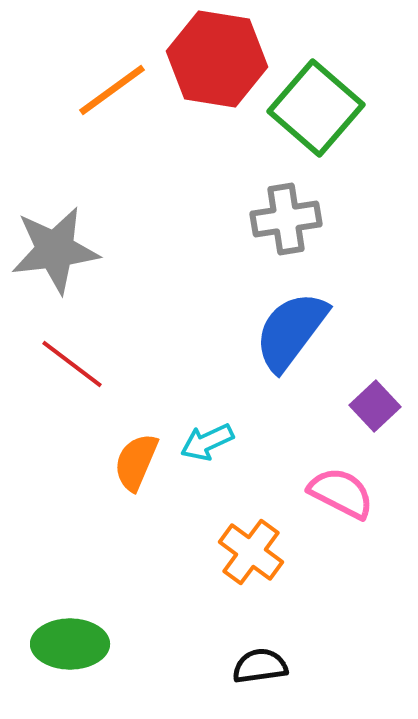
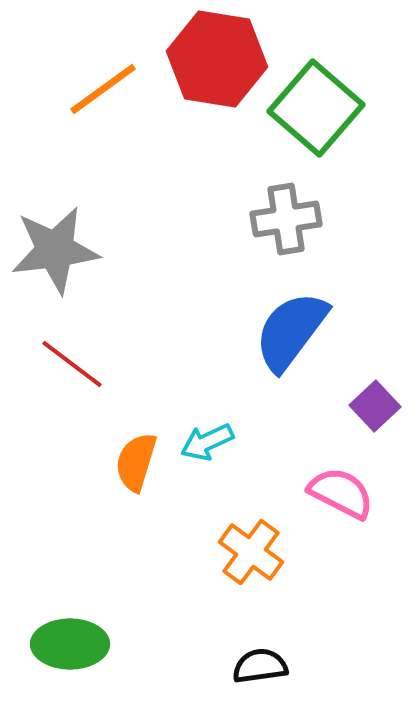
orange line: moved 9 px left, 1 px up
orange semicircle: rotated 6 degrees counterclockwise
